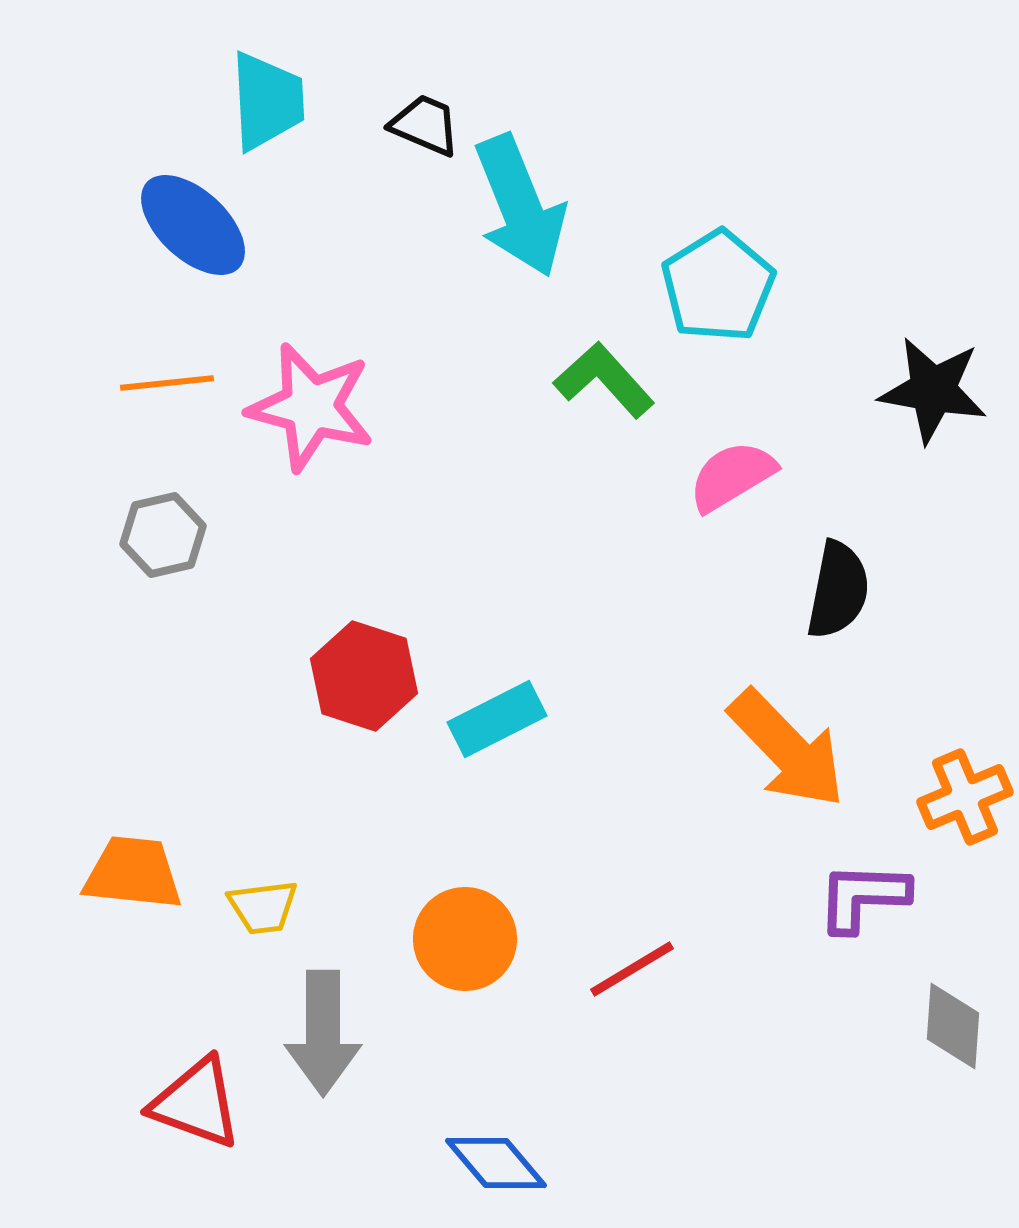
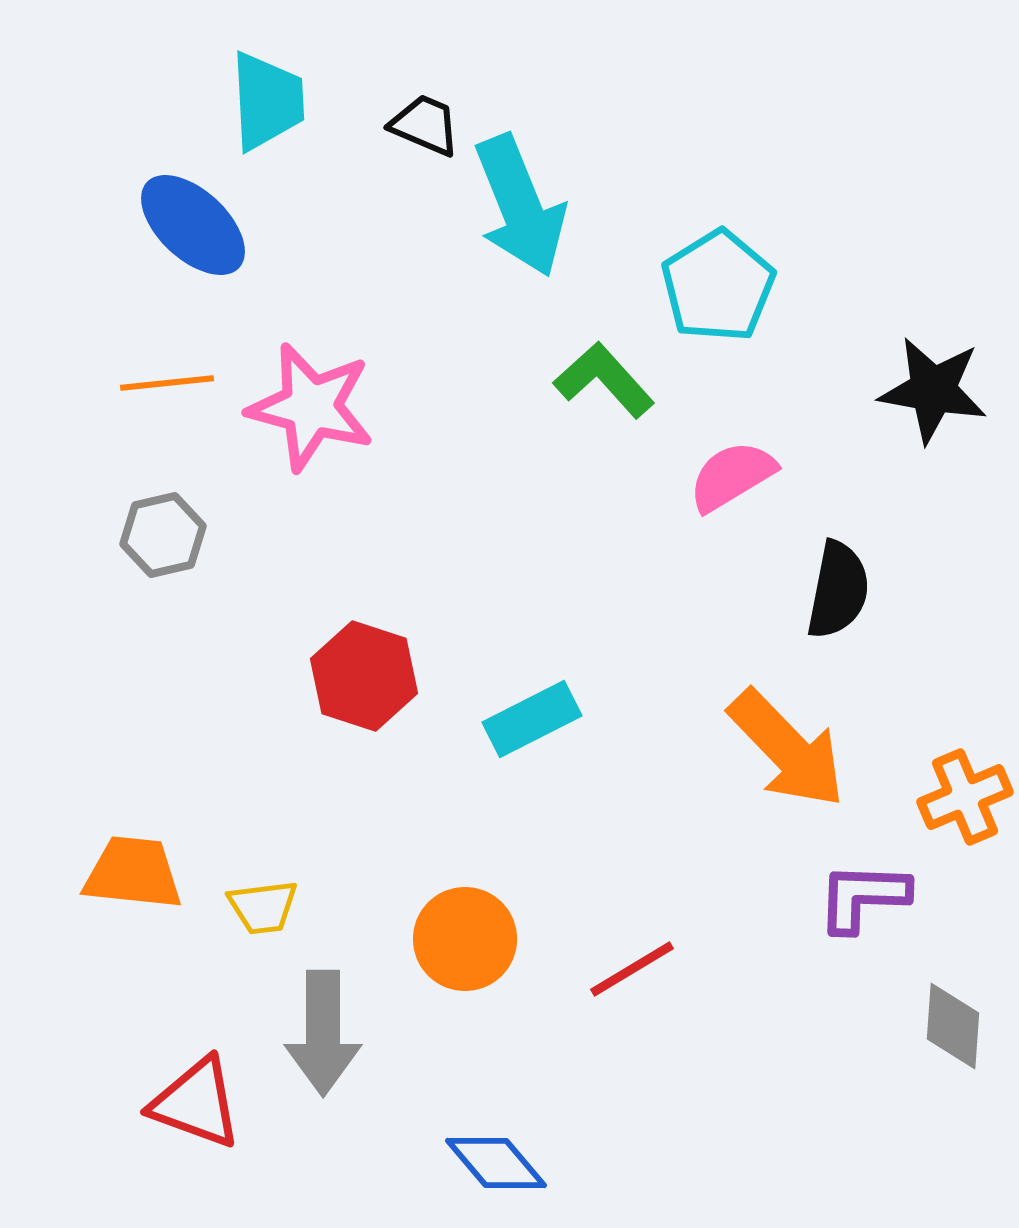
cyan rectangle: moved 35 px right
